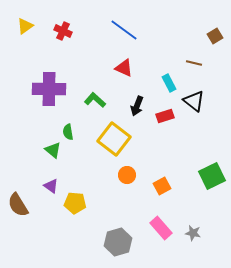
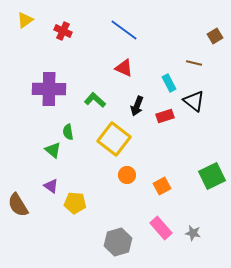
yellow triangle: moved 6 px up
